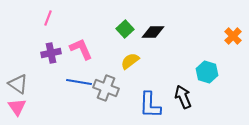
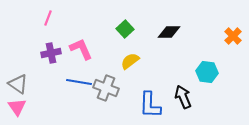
black diamond: moved 16 px right
cyan hexagon: rotated 10 degrees counterclockwise
